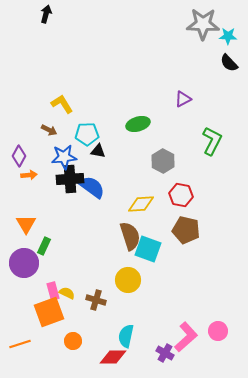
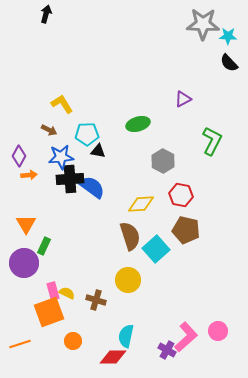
blue star: moved 3 px left
cyan square: moved 8 px right; rotated 28 degrees clockwise
purple cross: moved 2 px right, 3 px up
